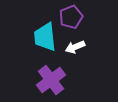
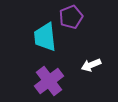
white arrow: moved 16 px right, 18 px down
purple cross: moved 2 px left, 1 px down
